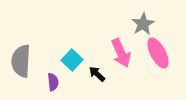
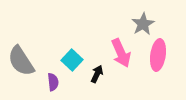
pink ellipse: moved 2 px down; rotated 36 degrees clockwise
gray semicircle: rotated 36 degrees counterclockwise
black arrow: rotated 72 degrees clockwise
